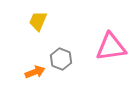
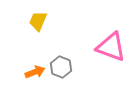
pink triangle: rotated 28 degrees clockwise
gray hexagon: moved 8 px down
